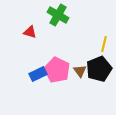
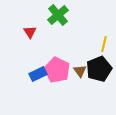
green cross: rotated 20 degrees clockwise
red triangle: rotated 40 degrees clockwise
